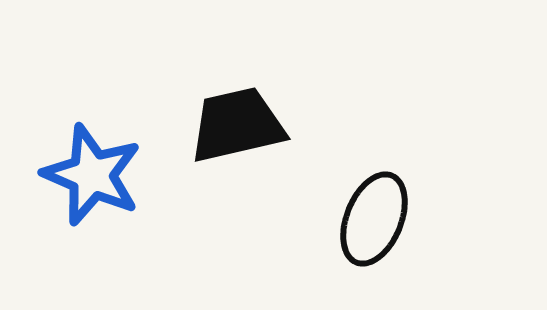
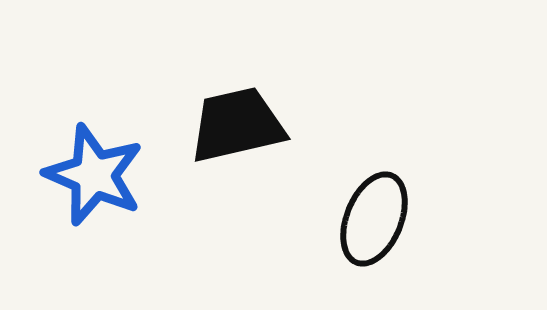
blue star: moved 2 px right
